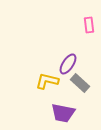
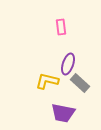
pink rectangle: moved 28 px left, 2 px down
purple ellipse: rotated 15 degrees counterclockwise
